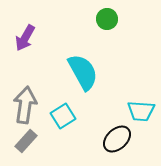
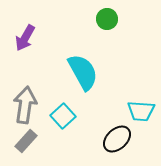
cyan square: rotated 10 degrees counterclockwise
